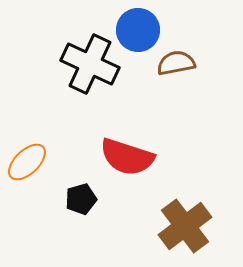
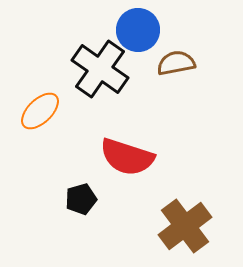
black cross: moved 10 px right, 5 px down; rotated 10 degrees clockwise
orange ellipse: moved 13 px right, 51 px up
